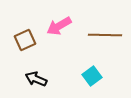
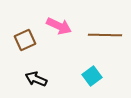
pink arrow: rotated 125 degrees counterclockwise
